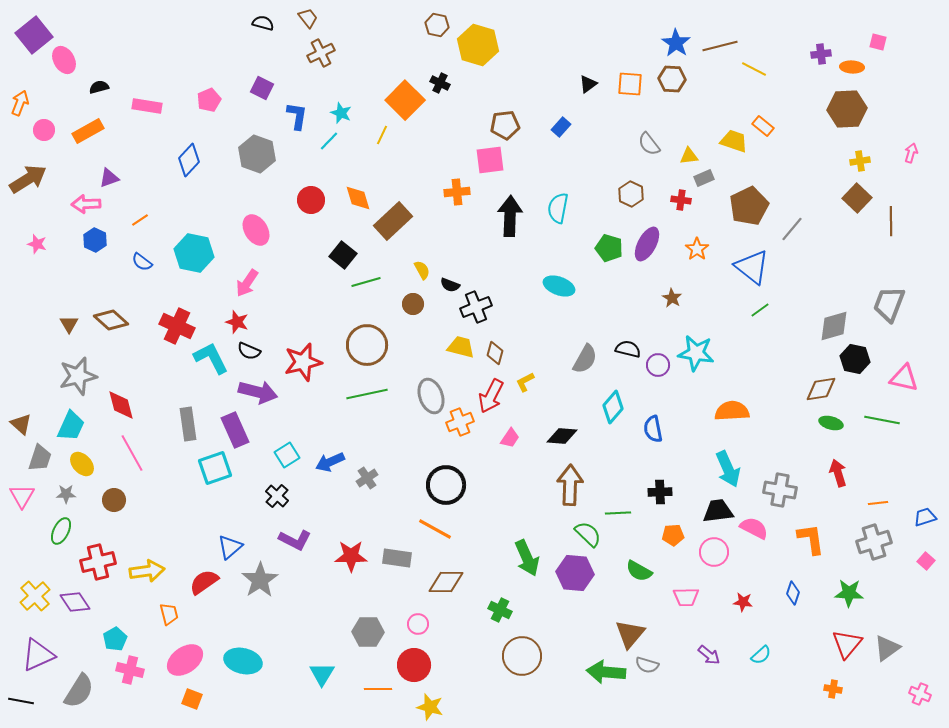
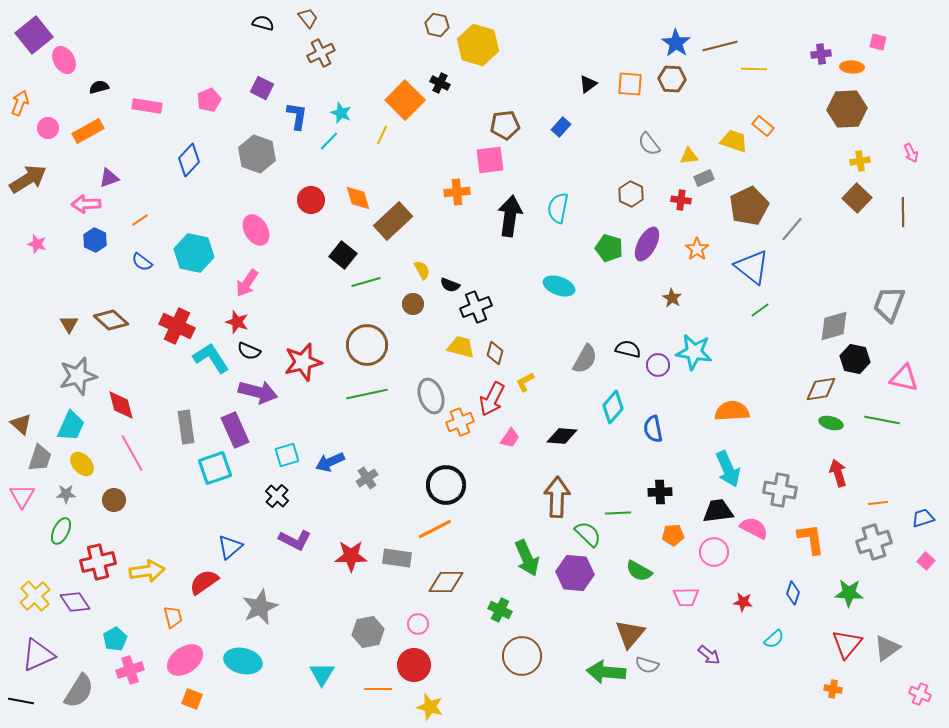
yellow line at (754, 69): rotated 25 degrees counterclockwise
pink circle at (44, 130): moved 4 px right, 2 px up
pink arrow at (911, 153): rotated 138 degrees clockwise
black arrow at (510, 216): rotated 6 degrees clockwise
brown line at (891, 221): moved 12 px right, 9 px up
cyan star at (696, 353): moved 2 px left, 1 px up
cyan L-shape at (211, 358): rotated 6 degrees counterclockwise
red arrow at (491, 396): moved 1 px right, 3 px down
gray rectangle at (188, 424): moved 2 px left, 3 px down
cyan square at (287, 455): rotated 15 degrees clockwise
brown arrow at (570, 485): moved 13 px left, 12 px down
blue trapezoid at (925, 517): moved 2 px left, 1 px down
orange line at (435, 529): rotated 56 degrees counterclockwise
gray star at (260, 580): moved 27 px down; rotated 9 degrees clockwise
orange trapezoid at (169, 614): moved 4 px right, 3 px down
gray hexagon at (368, 632): rotated 12 degrees counterclockwise
cyan semicircle at (761, 655): moved 13 px right, 16 px up
pink cross at (130, 670): rotated 32 degrees counterclockwise
